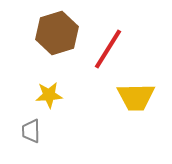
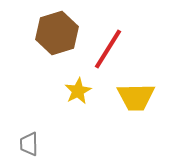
yellow star: moved 29 px right, 4 px up; rotated 24 degrees counterclockwise
gray trapezoid: moved 2 px left, 13 px down
